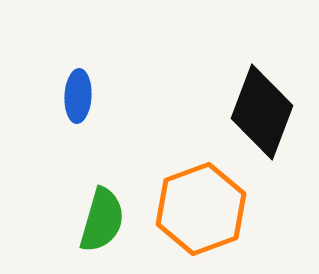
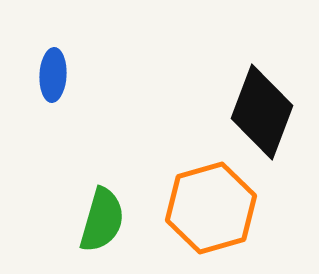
blue ellipse: moved 25 px left, 21 px up
orange hexagon: moved 10 px right, 1 px up; rotated 4 degrees clockwise
